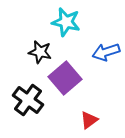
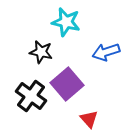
black star: moved 1 px right
purple square: moved 2 px right, 6 px down
black cross: moved 3 px right, 4 px up
red triangle: moved 1 px up; rotated 36 degrees counterclockwise
